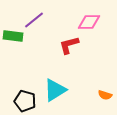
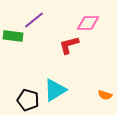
pink diamond: moved 1 px left, 1 px down
black pentagon: moved 3 px right, 1 px up
